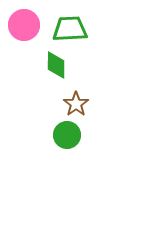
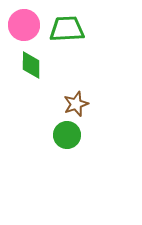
green trapezoid: moved 3 px left
green diamond: moved 25 px left
brown star: rotated 15 degrees clockwise
